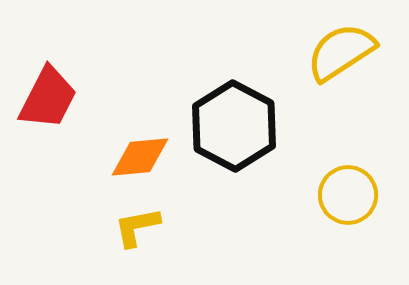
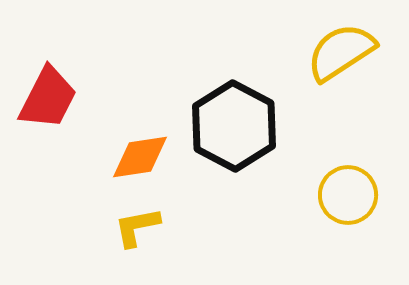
orange diamond: rotated 4 degrees counterclockwise
